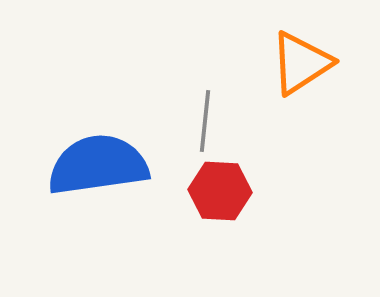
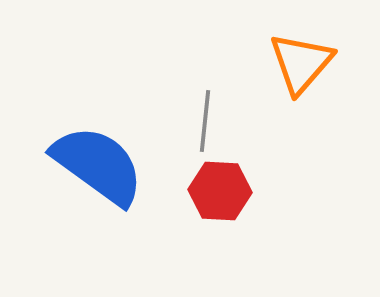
orange triangle: rotated 16 degrees counterclockwise
blue semicircle: rotated 44 degrees clockwise
